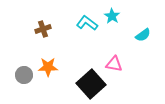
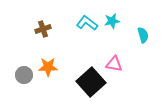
cyan star: moved 5 px down; rotated 28 degrees clockwise
cyan semicircle: rotated 70 degrees counterclockwise
black square: moved 2 px up
